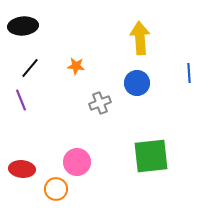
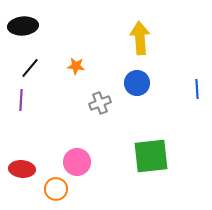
blue line: moved 8 px right, 16 px down
purple line: rotated 25 degrees clockwise
